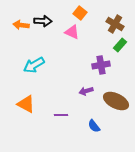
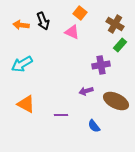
black arrow: rotated 66 degrees clockwise
cyan arrow: moved 12 px left, 1 px up
